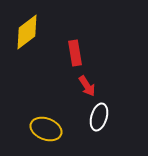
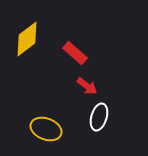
yellow diamond: moved 7 px down
red rectangle: rotated 40 degrees counterclockwise
red arrow: rotated 20 degrees counterclockwise
